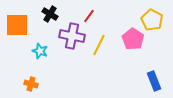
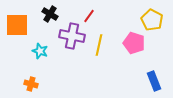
pink pentagon: moved 1 px right, 4 px down; rotated 15 degrees counterclockwise
yellow line: rotated 15 degrees counterclockwise
